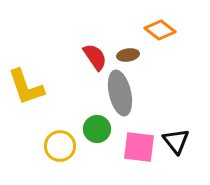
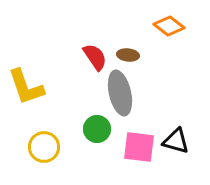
orange diamond: moved 9 px right, 4 px up
brown ellipse: rotated 15 degrees clockwise
black triangle: rotated 36 degrees counterclockwise
yellow circle: moved 16 px left, 1 px down
